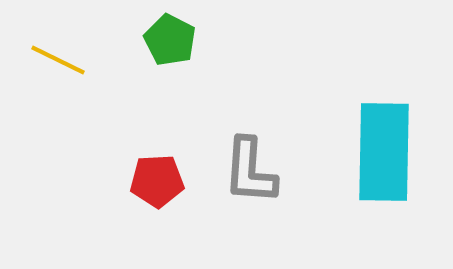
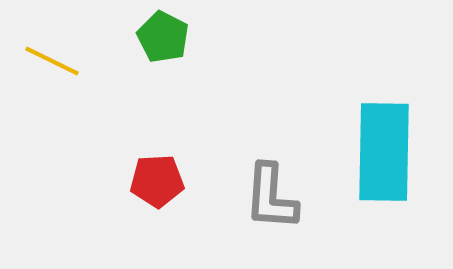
green pentagon: moved 7 px left, 3 px up
yellow line: moved 6 px left, 1 px down
gray L-shape: moved 21 px right, 26 px down
